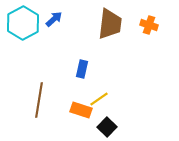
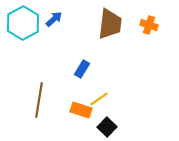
blue rectangle: rotated 18 degrees clockwise
